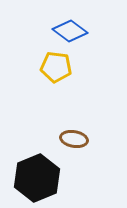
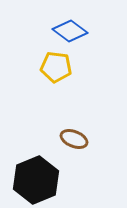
brown ellipse: rotated 12 degrees clockwise
black hexagon: moved 1 px left, 2 px down
